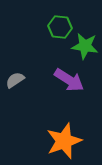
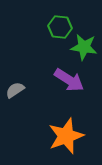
green star: moved 1 px left, 1 px down
gray semicircle: moved 10 px down
orange star: moved 2 px right, 5 px up
